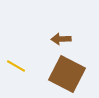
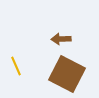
yellow line: rotated 36 degrees clockwise
